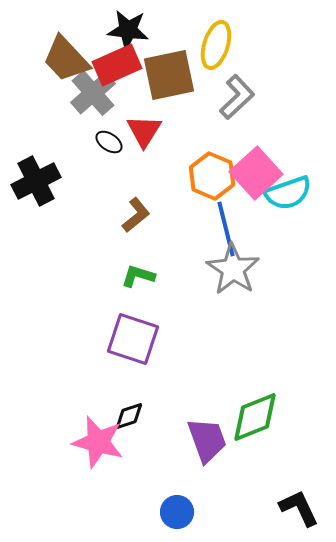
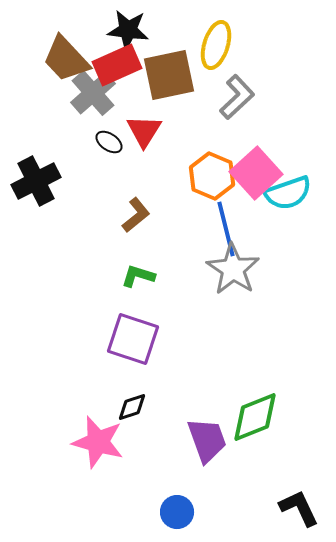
black diamond: moved 3 px right, 9 px up
